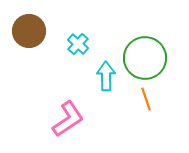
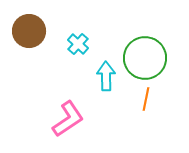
orange line: rotated 30 degrees clockwise
